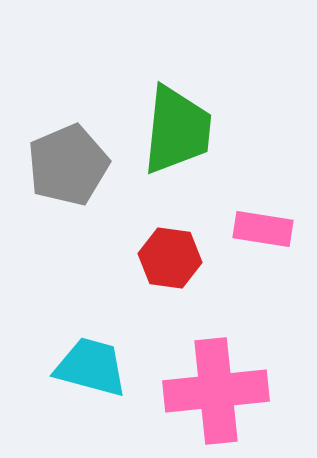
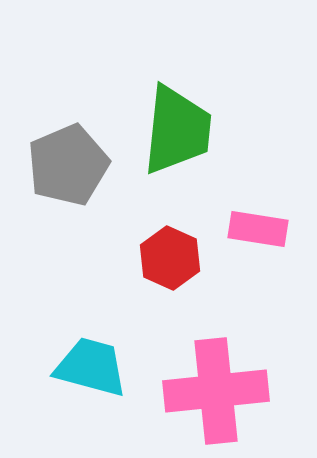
pink rectangle: moved 5 px left
red hexagon: rotated 16 degrees clockwise
